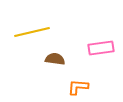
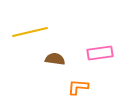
yellow line: moved 2 px left
pink rectangle: moved 1 px left, 5 px down
